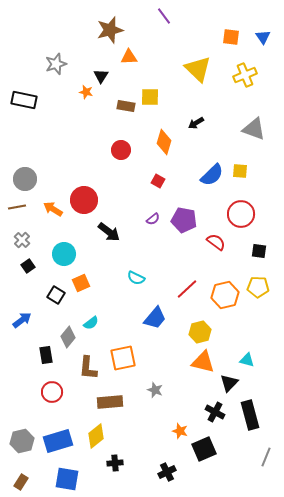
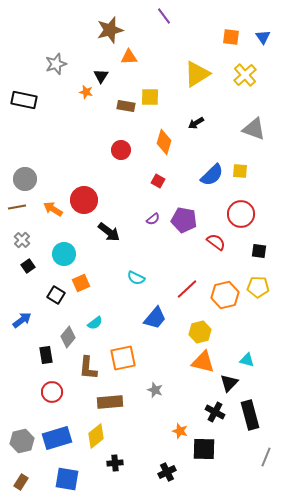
yellow triangle at (198, 69): moved 1 px left, 5 px down; rotated 44 degrees clockwise
yellow cross at (245, 75): rotated 20 degrees counterclockwise
cyan semicircle at (91, 323): moved 4 px right
blue rectangle at (58, 441): moved 1 px left, 3 px up
black square at (204, 449): rotated 25 degrees clockwise
